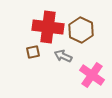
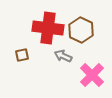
red cross: moved 1 px down
brown square: moved 11 px left, 3 px down
pink cross: rotated 10 degrees clockwise
